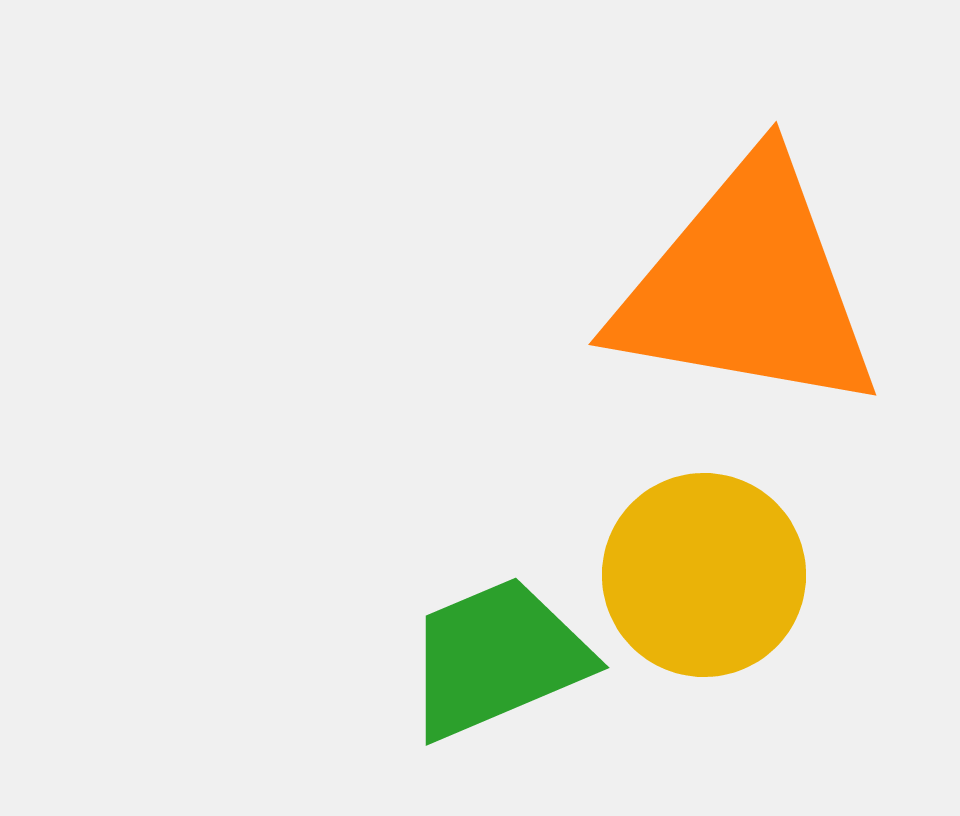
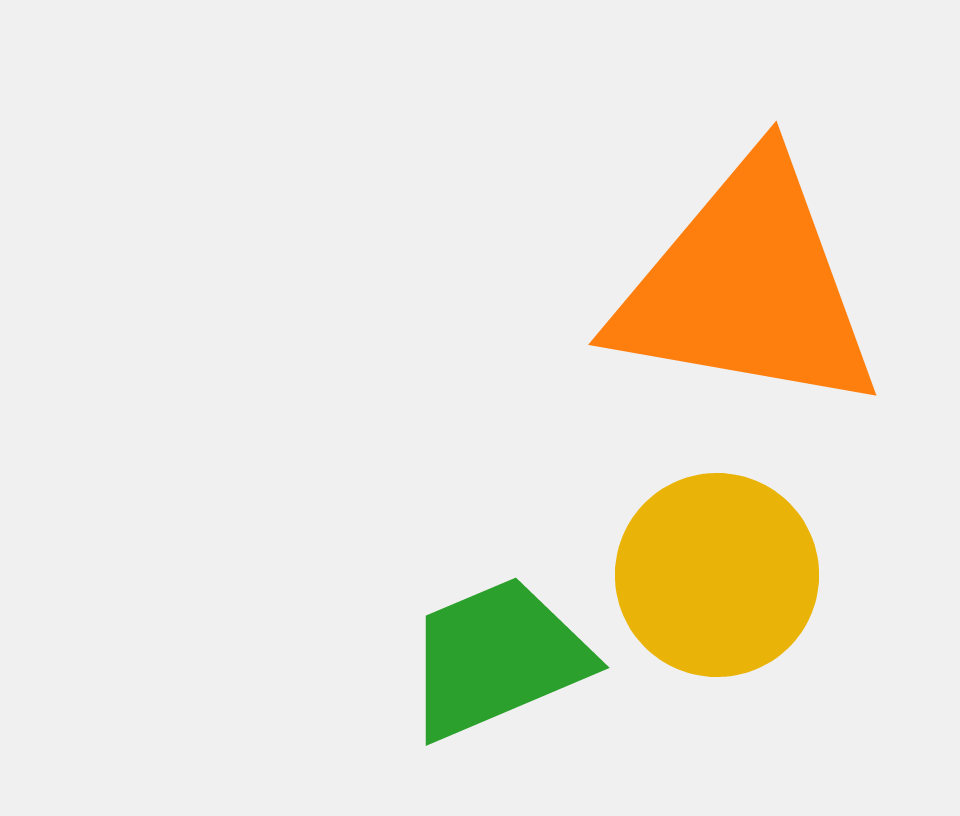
yellow circle: moved 13 px right
